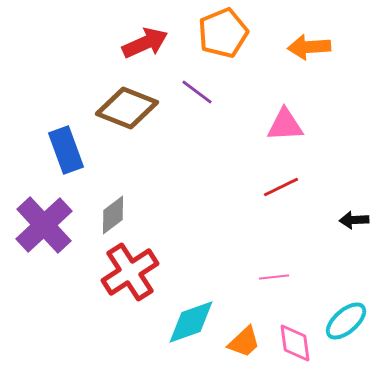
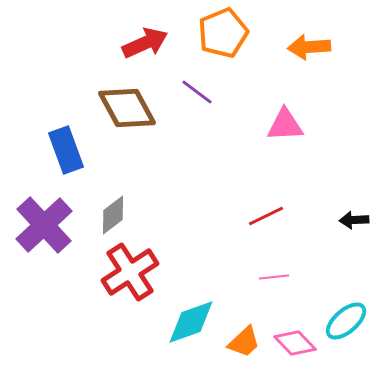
brown diamond: rotated 40 degrees clockwise
red line: moved 15 px left, 29 px down
pink diamond: rotated 36 degrees counterclockwise
